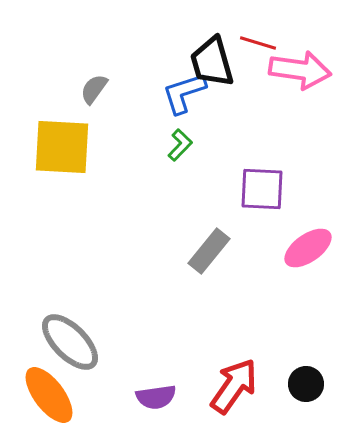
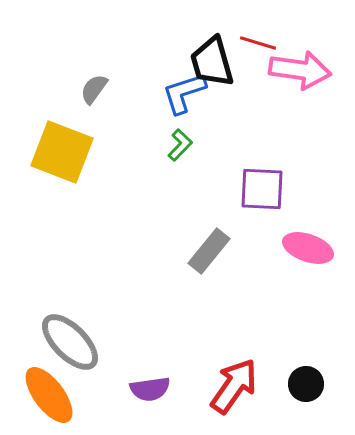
yellow square: moved 5 px down; rotated 18 degrees clockwise
pink ellipse: rotated 54 degrees clockwise
purple semicircle: moved 6 px left, 8 px up
